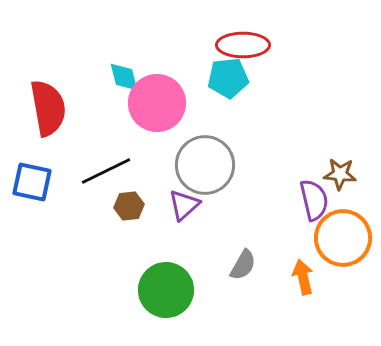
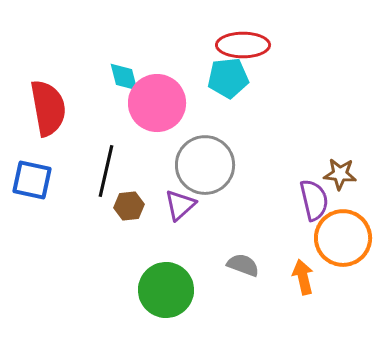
black line: rotated 51 degrees counterclockwise
blue square: moved 2 px up
purple triangle: moved 4 px left
gray semicircle: rotated 100 degrees counterclockwise
